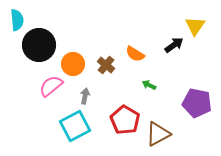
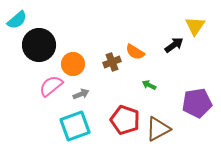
cyan semicircle: rotated 55 degrees clockwise
orange semicircle: moved 2 px up
brown cross: moved 6 px right, 3 px up; rotated 30 degrees clockwise
gray arrow: moved 4 px left, 2 px up; rotated 56 degrees clockwise
purple pentagon: rotated 20 degrees counterclockwise
red pentagon: rotated 12 degrees counterclockwise
cyan square: rotated 8 degrees clockwise
brown triangle: moved 5 px up
